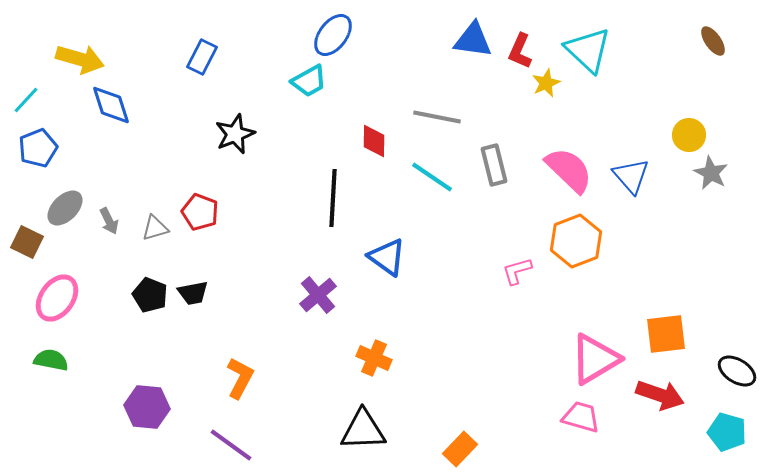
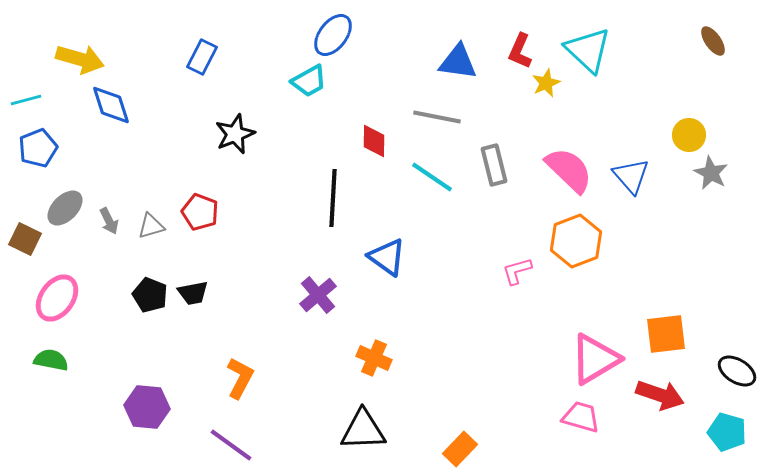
blue triangle at (473, 40): moved 15 px left, 22 px down
cyan line at (26, 100): rotated 32 degrees clockwise
gray triangle at (155, 228): moved 4 px left, 2 px up
brown square at (27, 242): moved 2 px left, 3 px up
